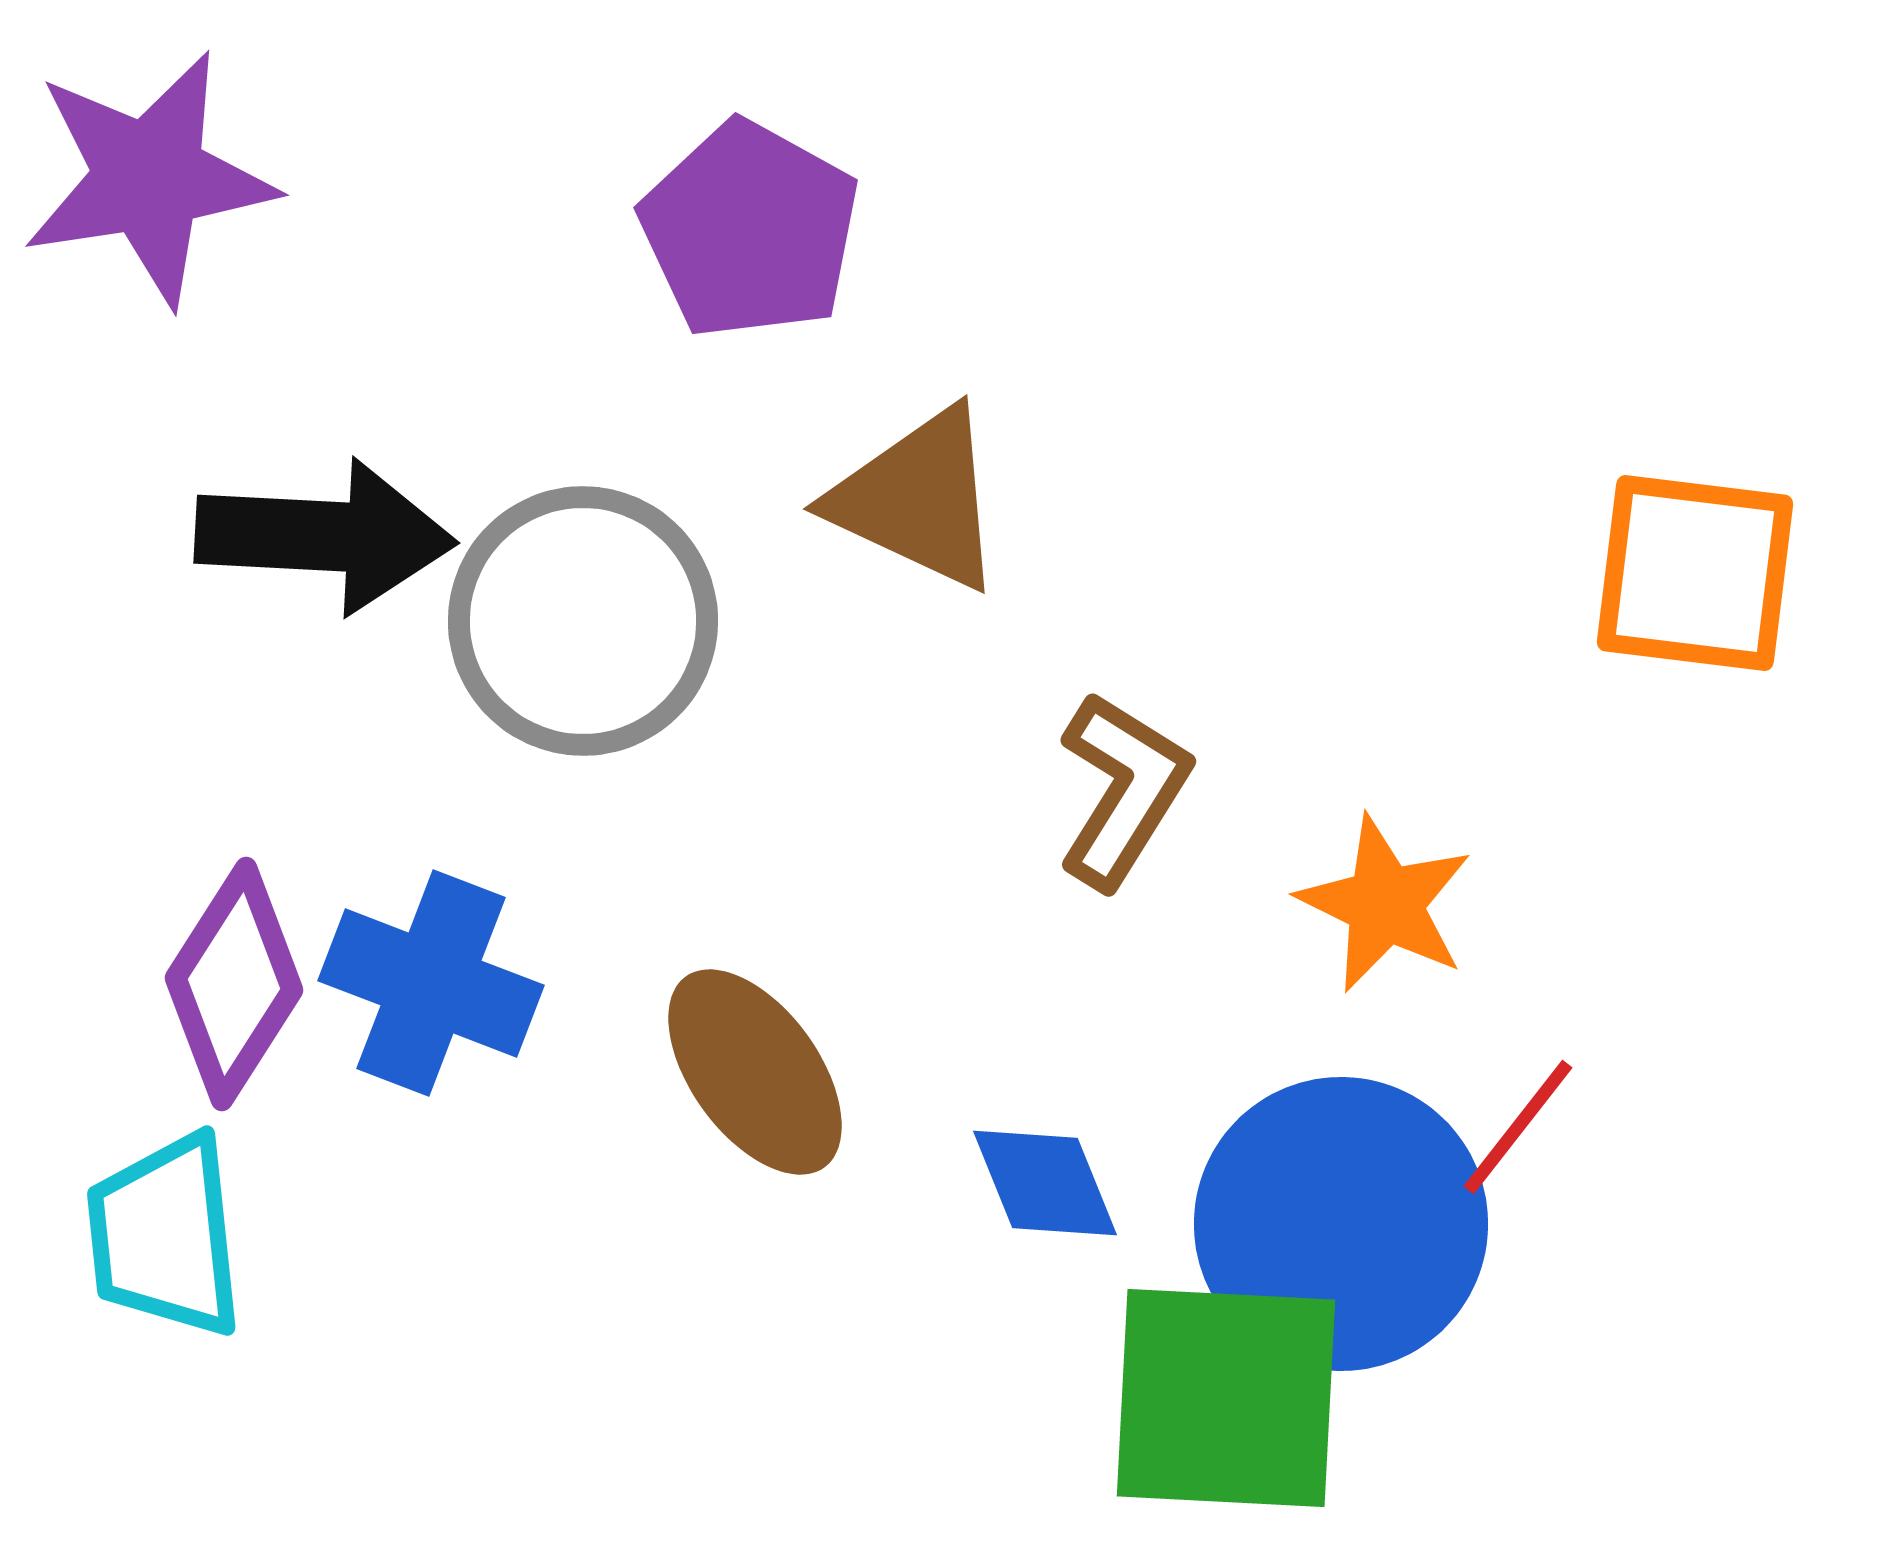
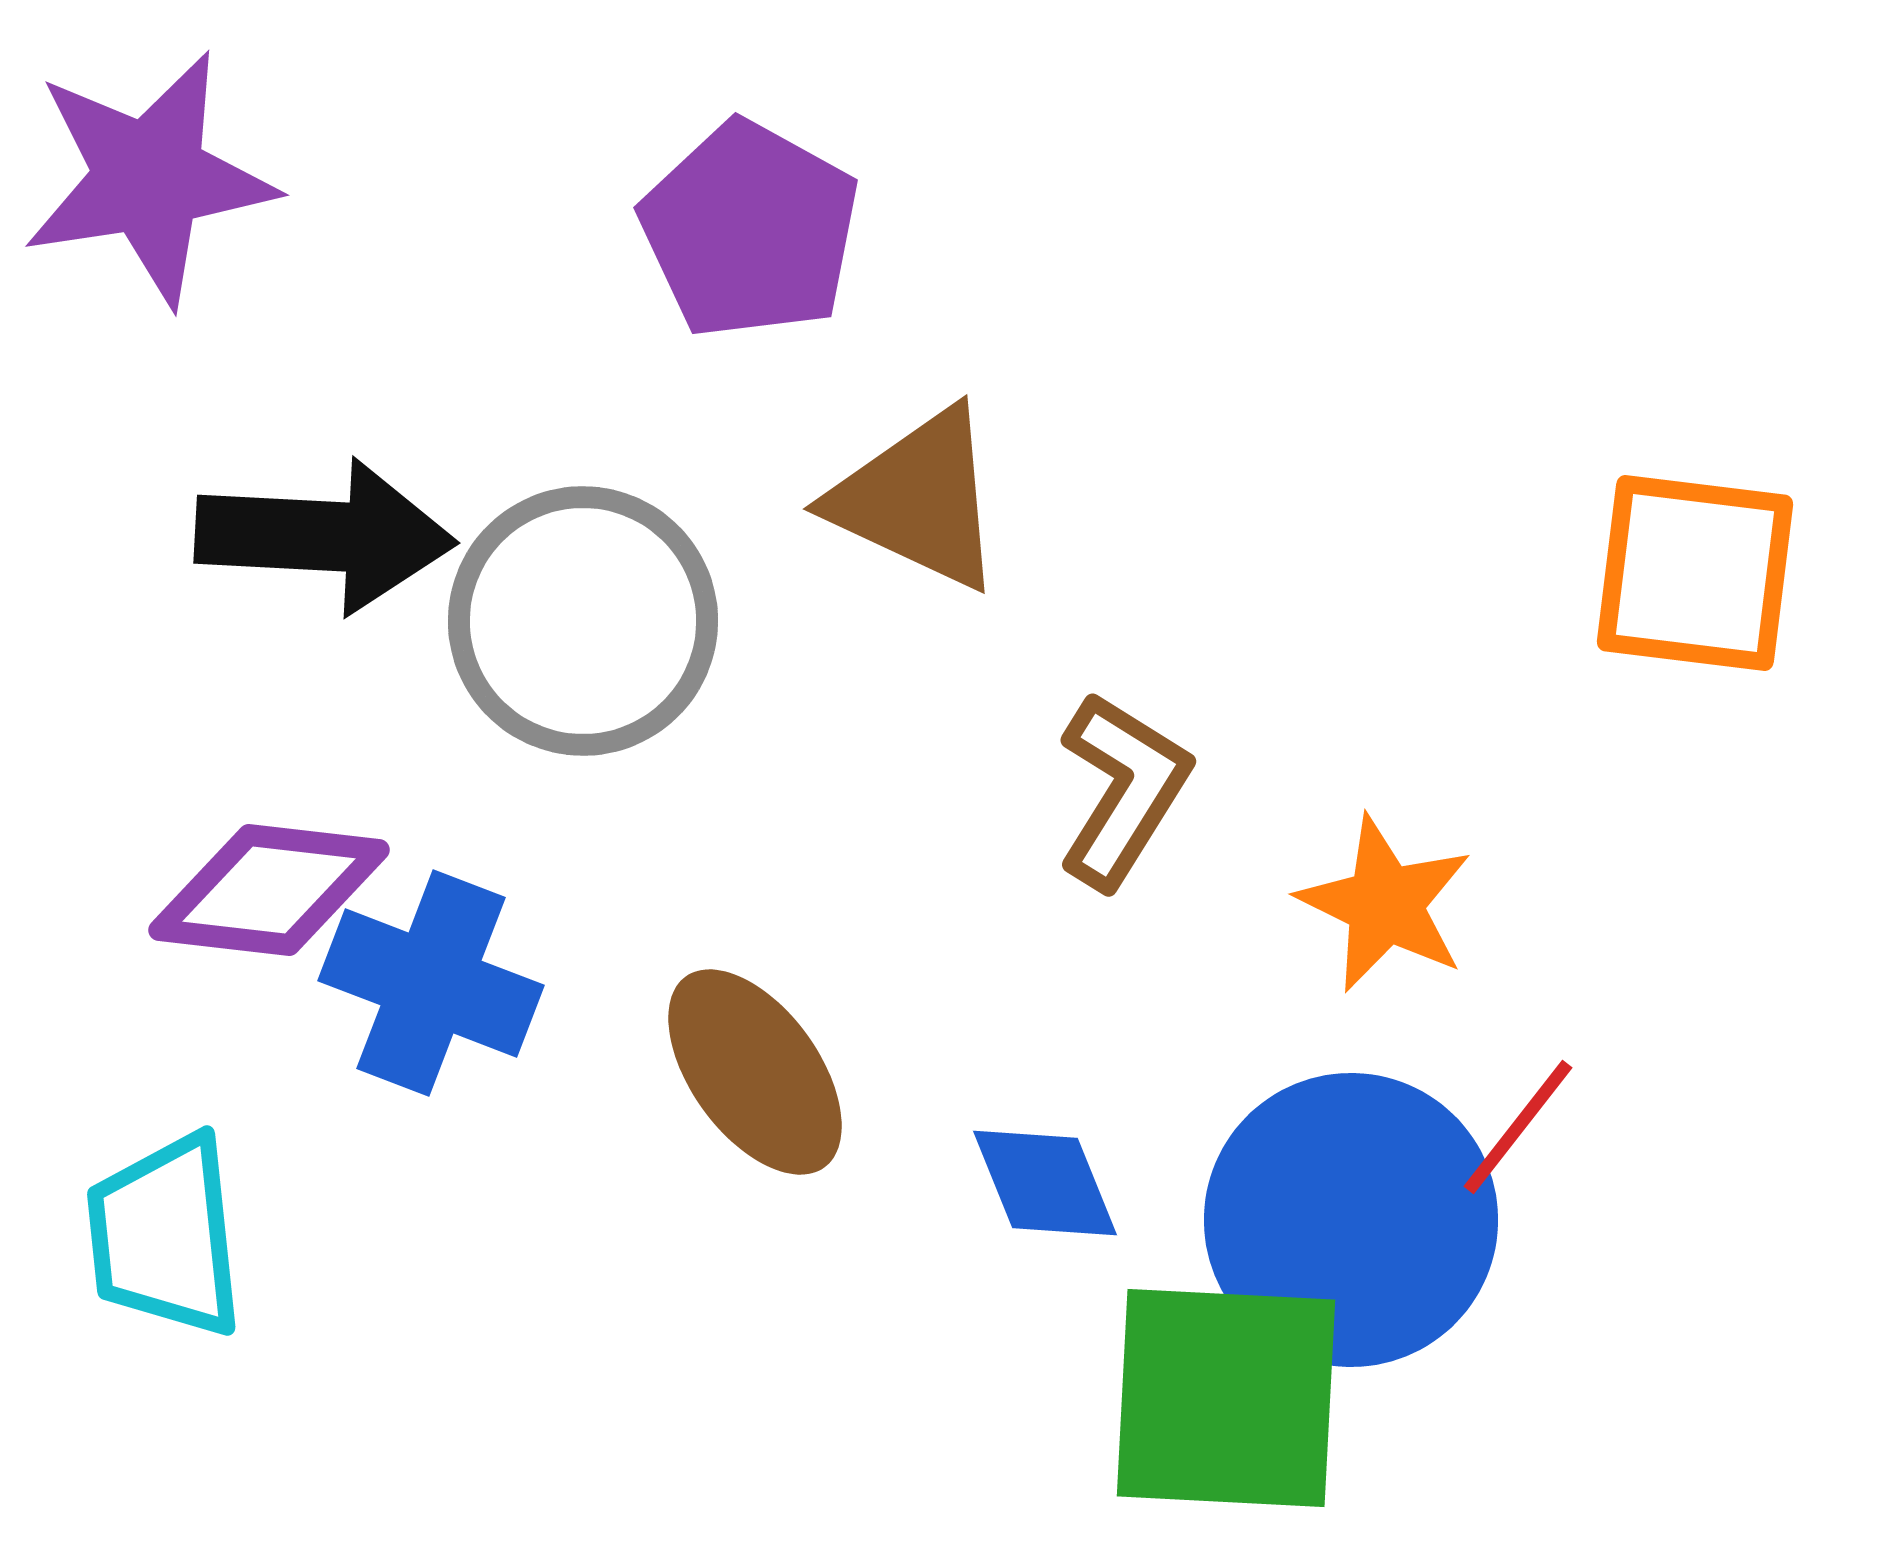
purple diamond: moved 35 px right, 94 px up; rotated 64 degrees clockwise
blue circle: moved 10 px right, 4 px up
